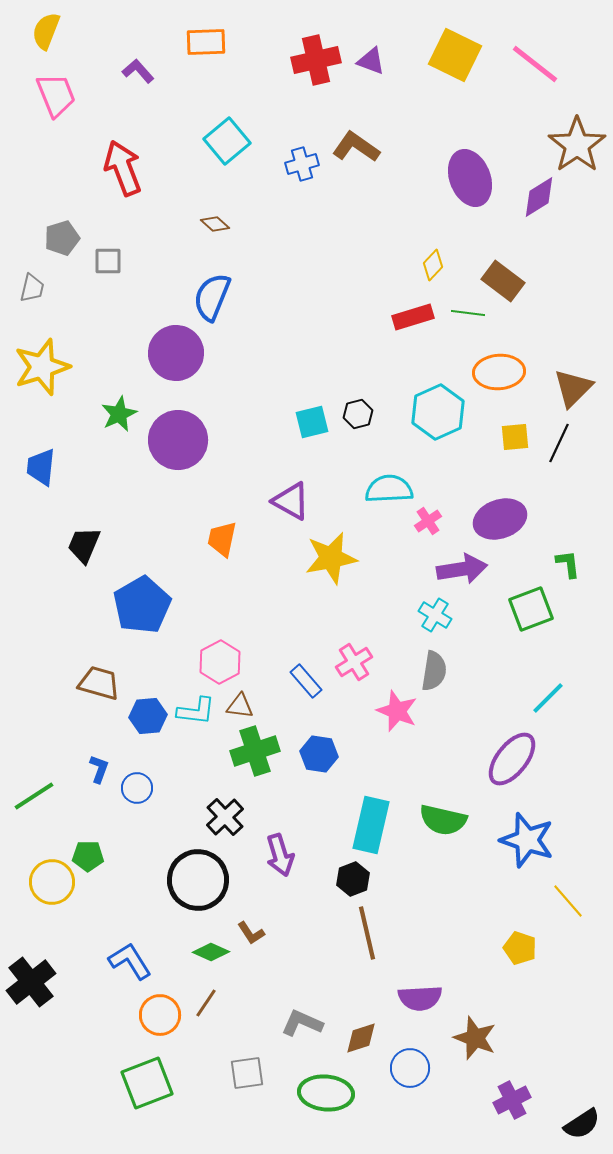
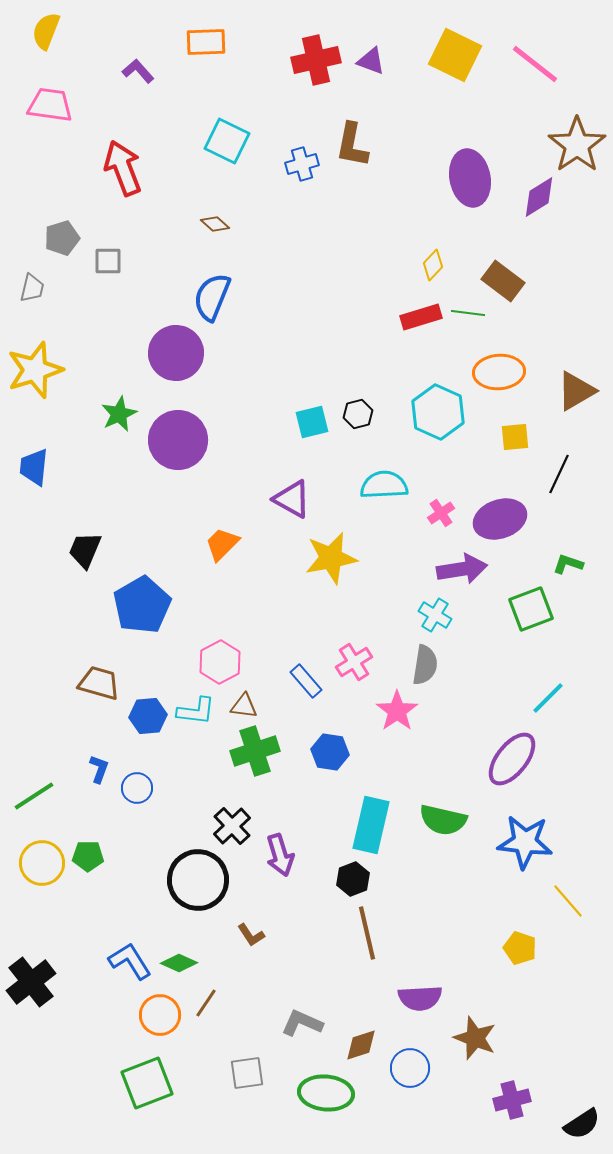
pink trapezoid at (56, 95): moved 6 px left, 10 px down; rotated 60 degrees counterclockwise
cyan square at (227, 141): rotated 24 degrees counterclockwise
brown L-shape at (356, 147): moved 4 px left, 2 px up; rotated 114 degrees counterclockwise
purple ellipse at (470, 178): rotated 10 degrees clockwise
red rectangle at (413, 317): moved 8 px right
yellow star at (42, 367): moved 7 px left, 3 px down
brown triangle at (573, 388): moved 3 px right, 3 px down; rotated 15 degrees clockwise
cyan hexagon at (438, 412): rotated 12 degrees counterclockwise
black line at (559, 443): moved 31 px down
blue trapezoid at (41, 467): moved 7 px left
cyan semicircle at (389, 489): moved 5 px left, 4 px up
purple triangle at (291, 501): moved 1 px right, 2 px up
pink cross at (428, 521): moved 13 px right, 8 px up
orange trapezoid at (222, 539): moved 5 px down; rotated 33 degrees clockwise
black trapezoid at (84, 545): moved 1 px right, 5 px down
green L-shape at (568, 564): rotated 64 degrees counterclockwise
gray semicircle at (434, 671): moved 9 px left, 6 px up
brown triangle at (240, 706): moved 4 px right
pink star at (397, 711): rotated 15 degrees clockwise
blue hexagon at (319, 754): moved 11 px right, 2 px up
black cross at (225, 817): moved 7 px right, 9 px down
blue star at (527, 840): moved 2 px left, 2 px down; rotated 12 degrees counterclockwise
yellow circle at (52, 882): moved 10 px left, 19 px up
brown L-shape at (251, 933): moved 2 px down
green diamond at (211, 952): moved 32 px left, 11 px down
brown diamond at (361, 1038): moved 7 px down
purple cross at (512, 1100): rotated 12 degrees clockwise
